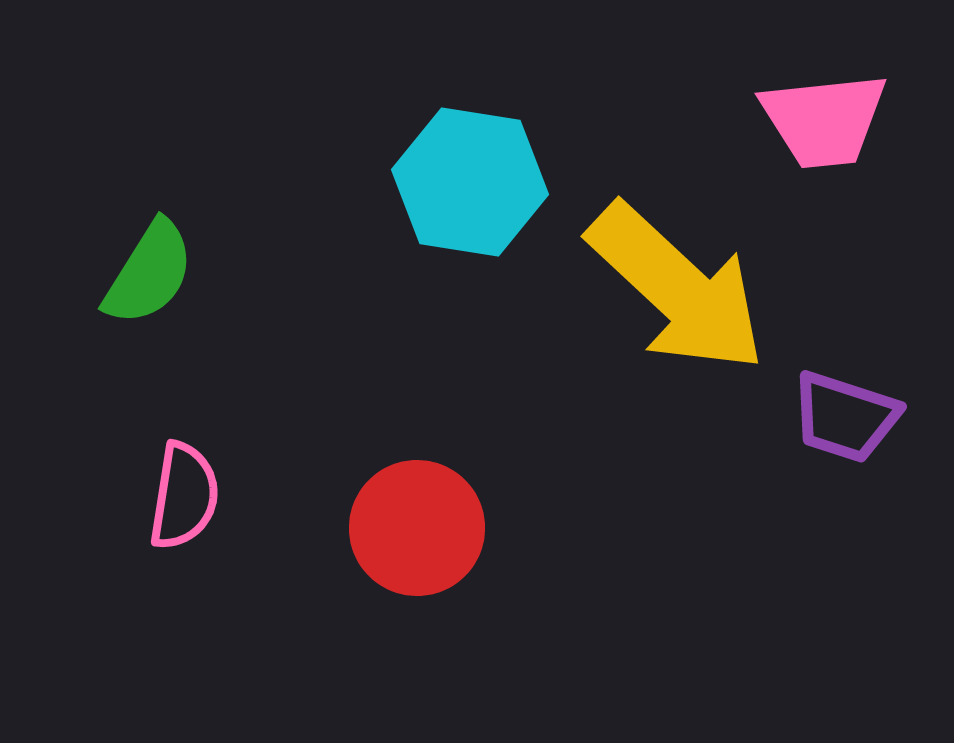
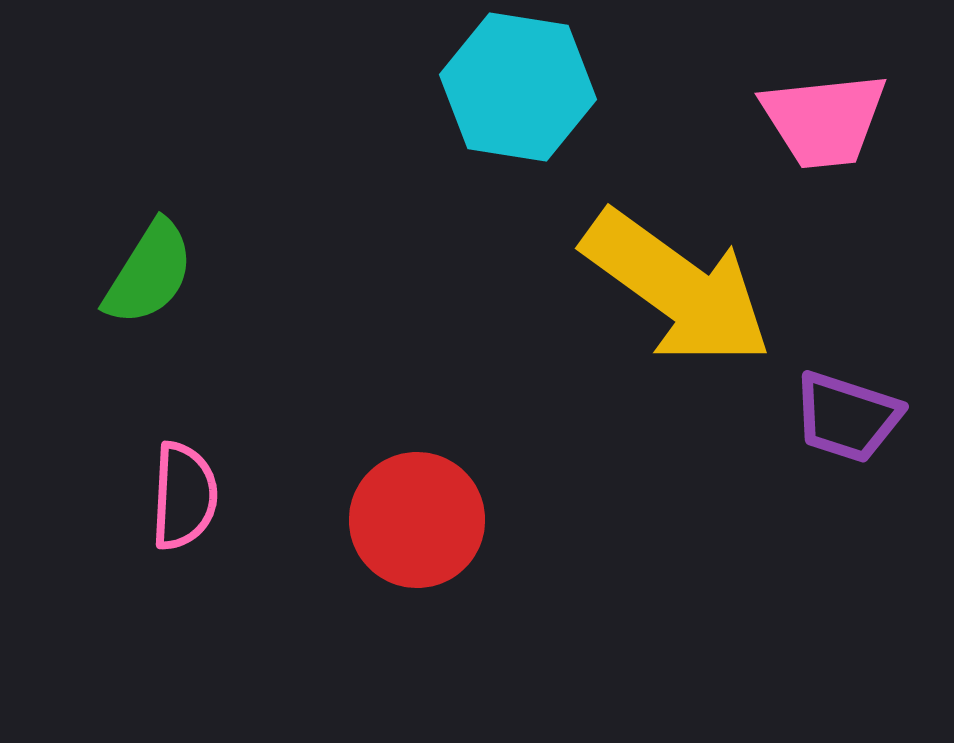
cyan hexagon: moved 48 px right, 95 px up
yellow arrow: rotated 7 degrees counterclockwise
purple trapezoid: moved 2 px right
pink semicircle: rotated 6 degrees counterclockwise
red circle: moved 8 px up
